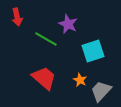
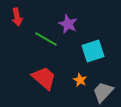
gray trapezoid: moved 2 px right, 1 px down
